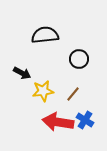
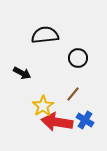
black circle: moved 1 px left, 1 px up
yellow star: moved 15 px down; rotated 25 degrees counterclockwise
red arrow: moved 1 px left
